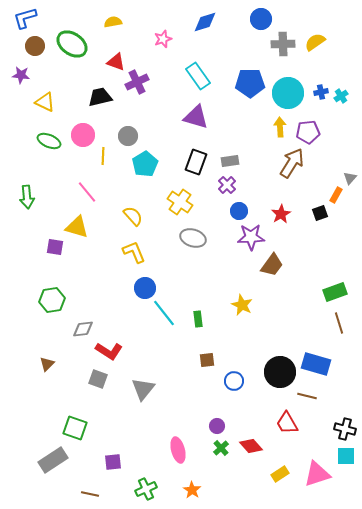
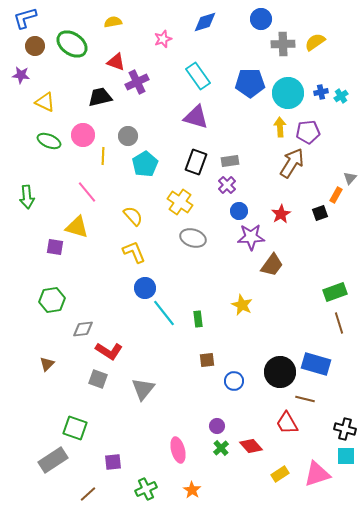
brown line at (307, 396): moved 2 px left, 3 px down
brown line at (90, 494): moved 2 px left; rotated 54 degrees counterclockwise
